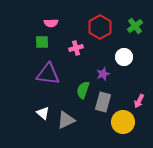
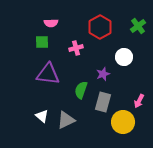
green cross: moved 3 px right
green semicircle: moved 2 px left
white triangle: moved 1 px left, 3 px down
